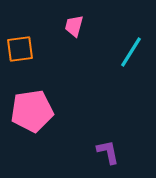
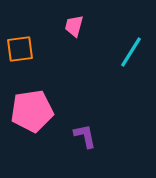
purple L-shape: moved 23 px left, 16 px up
